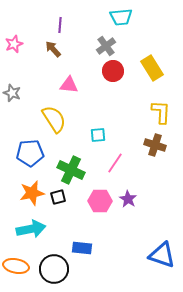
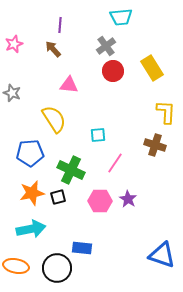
yellow L-shape: moved 5 px right
black circle: moved 3 px right, 1 px up
